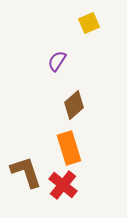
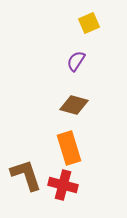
purple semicircle: moved 19 px right
brown diamond: rotated 56 degrees clockwise
brown L-shape: moved 3 px down
red cross: rotated 24 degrees counterclockwise
